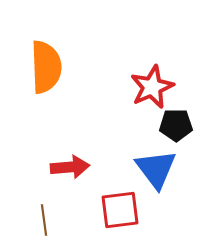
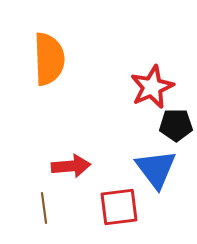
orange semicircle: moved 3 px right, 8 px up
red arrow: moved 1 px right, 1 px up
red square: moved 1 px left, 3 px up
brown line: moved 12 px up
